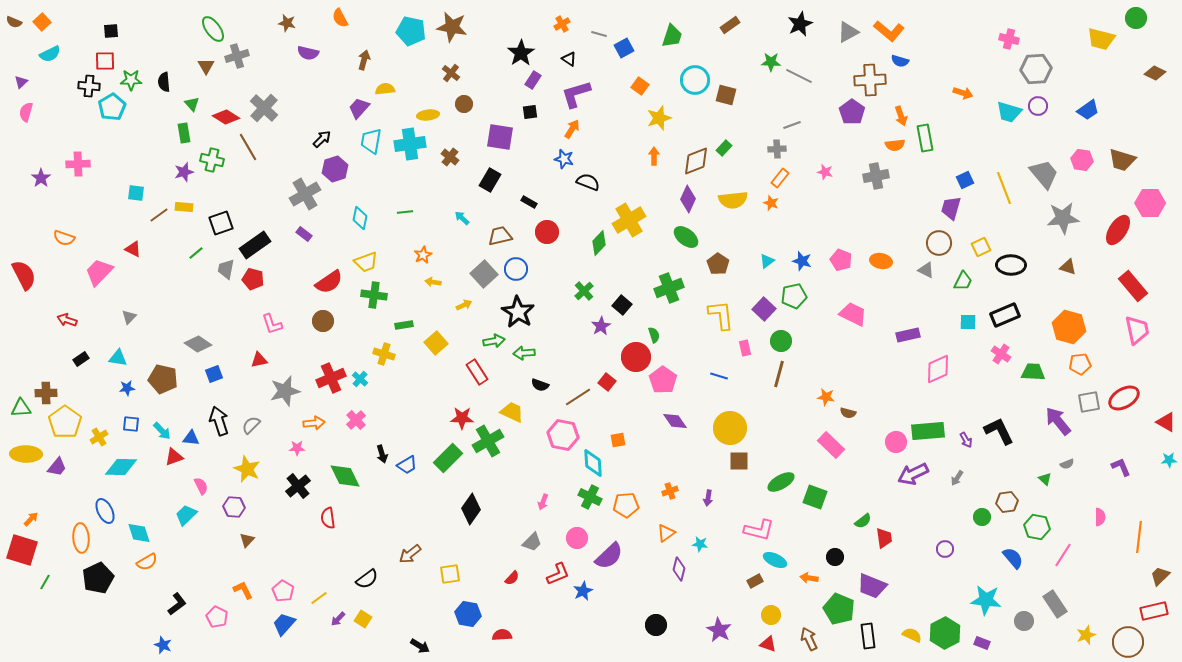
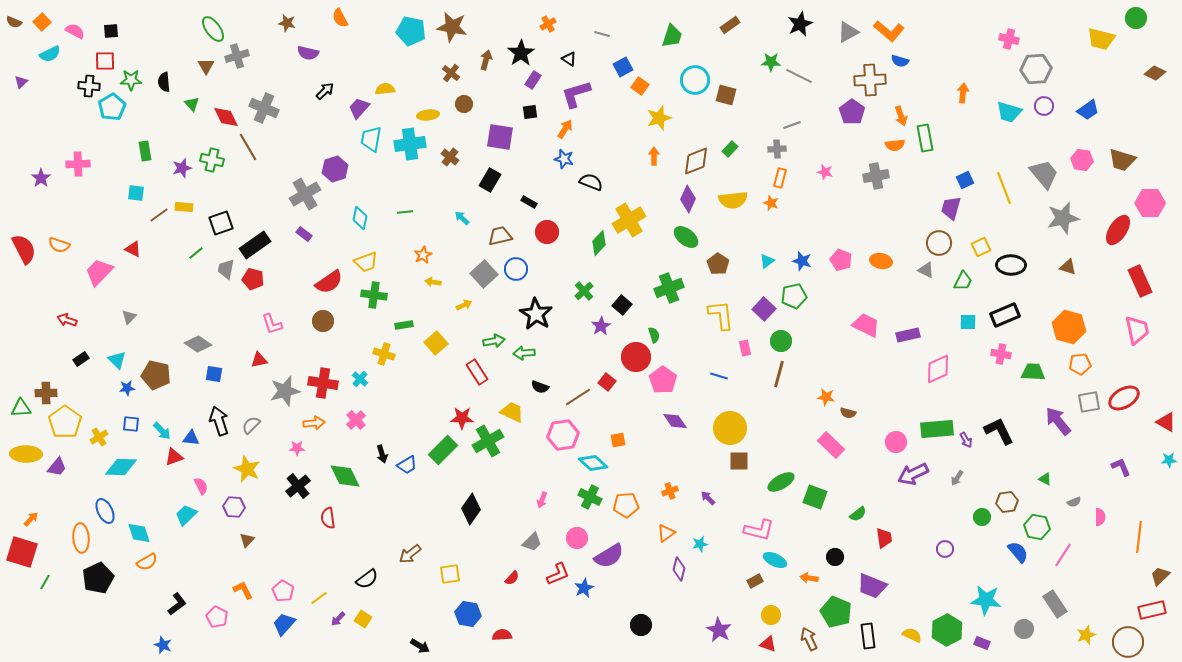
orange cross at (562, 24): moved 14 px left
gray line at (599, 34): moved 3 px right
blue square at (624, 48): moved 1 px left, 19 px down
brown arrow at (364, 60): moved 122 px right
orange arrow at (963, 93): rotated 102 degrees counterclockwise
purple circle at (1038, 106): moved 6 px right
gray cross at (264, 108): rotated 20 degrees counterclockwise
pink semicircle at (26, 112): moved 49 px right, 81 px up; rotated 102 degrees clockwise
red diamond at (226, 117): rotated 32 degrees clockwise
orange arrow at (572, 129): moved 7 px left
green rectangle at (184, 133): moved 39 px left, 18 px down
black arrow at (322, 139): moved 3 px right, 48 px up
cyan trapezoid at (371, 141): moved 2 px up
green rectangle at (724, 148): moved 6 px right, 1 px down
purple star at (184, 172): moved 2 px left, 4 px up
orange rectangle at (780, 178): rotated 24 degrees counterclockwise
black semicircle at (588, 182): moved 3 px right
gray star at (1063, 218): rotated 8 degrees counterclockwise
orange semicircle at (64, 238): moved 5 px left, 7 px down
red semicircle at (24, 275): moved 26 px up
red rectangle at (1133, 286): moved 7 px right, 5 px up; rotated 16 degrees clockwise
black star at (518, 312): moved 18 px right, 2 px down
pink trapezoid at (853, 314): moved 13 px right, 11 px down
pink cross at (1001, 354): rotated 24 degrees counterclockwise
cyan triangle at (118, 358): moved 1 px left, 2 px down; rotated 36 degrees clockwise
blue square at (214, 374): rotated 30 degrees clockwise
red cross at (331, 378): moved 8 px left, 5 px down; rotated 32 degrees clockwise
brown pentagon at (163, 379): moved 7 px left, 4 px up
black semicircle at (540, 385): moved 2 px down
green rectangle at (928, 431): moved 9 px right, 2 px up
pink hexagon at (563, 435): rotated 20 degrees counterclockwise
green rectangle at (448, 458): moved 5 px left, 8 px up
cyan diamond at (593, 463): rotated 44 degrees counterclockwise
gray semicircle at (1067, 464): moved 7 px right, 38 px down
green triangle at (1045, 479): rotated 16 degrees counterclockwise
purple arrow at (708, 498): rotated 126 degrees clockwise
pink arrow at (543, 502): moved 1 px left, 2 px up
green semicircle at (863, 521): moved 5 px left, 7 px up
cyan star at (700, 544): rotated 21 degrees counterclockwise
red square at (22, 550): moved 2 px down
purple semicircle at (609, 556): rotated 12 degrees clockwise
blue semicircle at (1013, 558): moved 5 px right, 6 px up
blue star at (583, 591): moved 1 px right, 3 px up
green pentagon at (839, 609): moved 3 px left, 3 px down
red rectangle at (1154, 611): moved 2 px left, 1 px up
gray circle at (1024, 621): moved 8 px down
black circle at (656, 625): moved 15 px left
green hexagon at (945, 633): moved 2 px right, 3 px up
